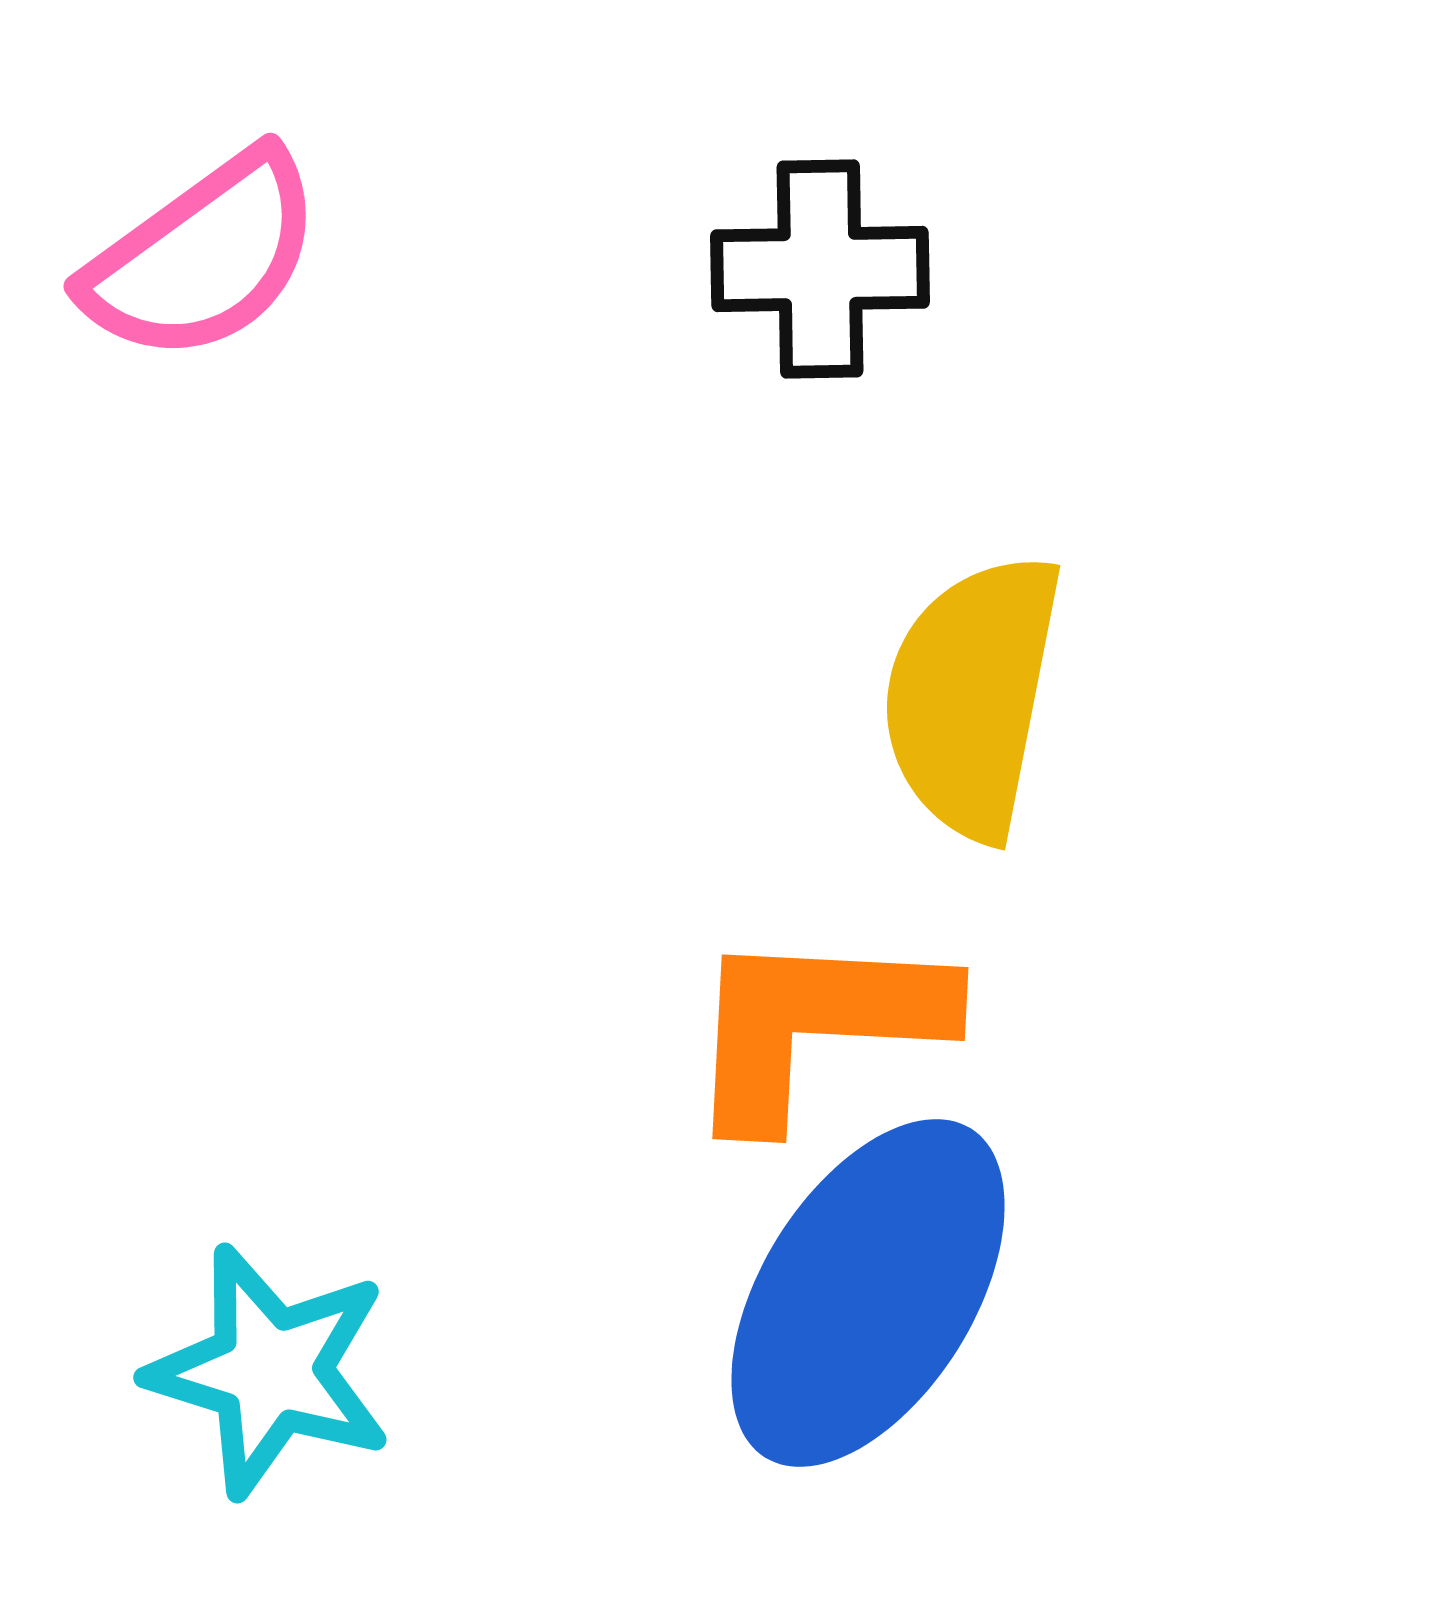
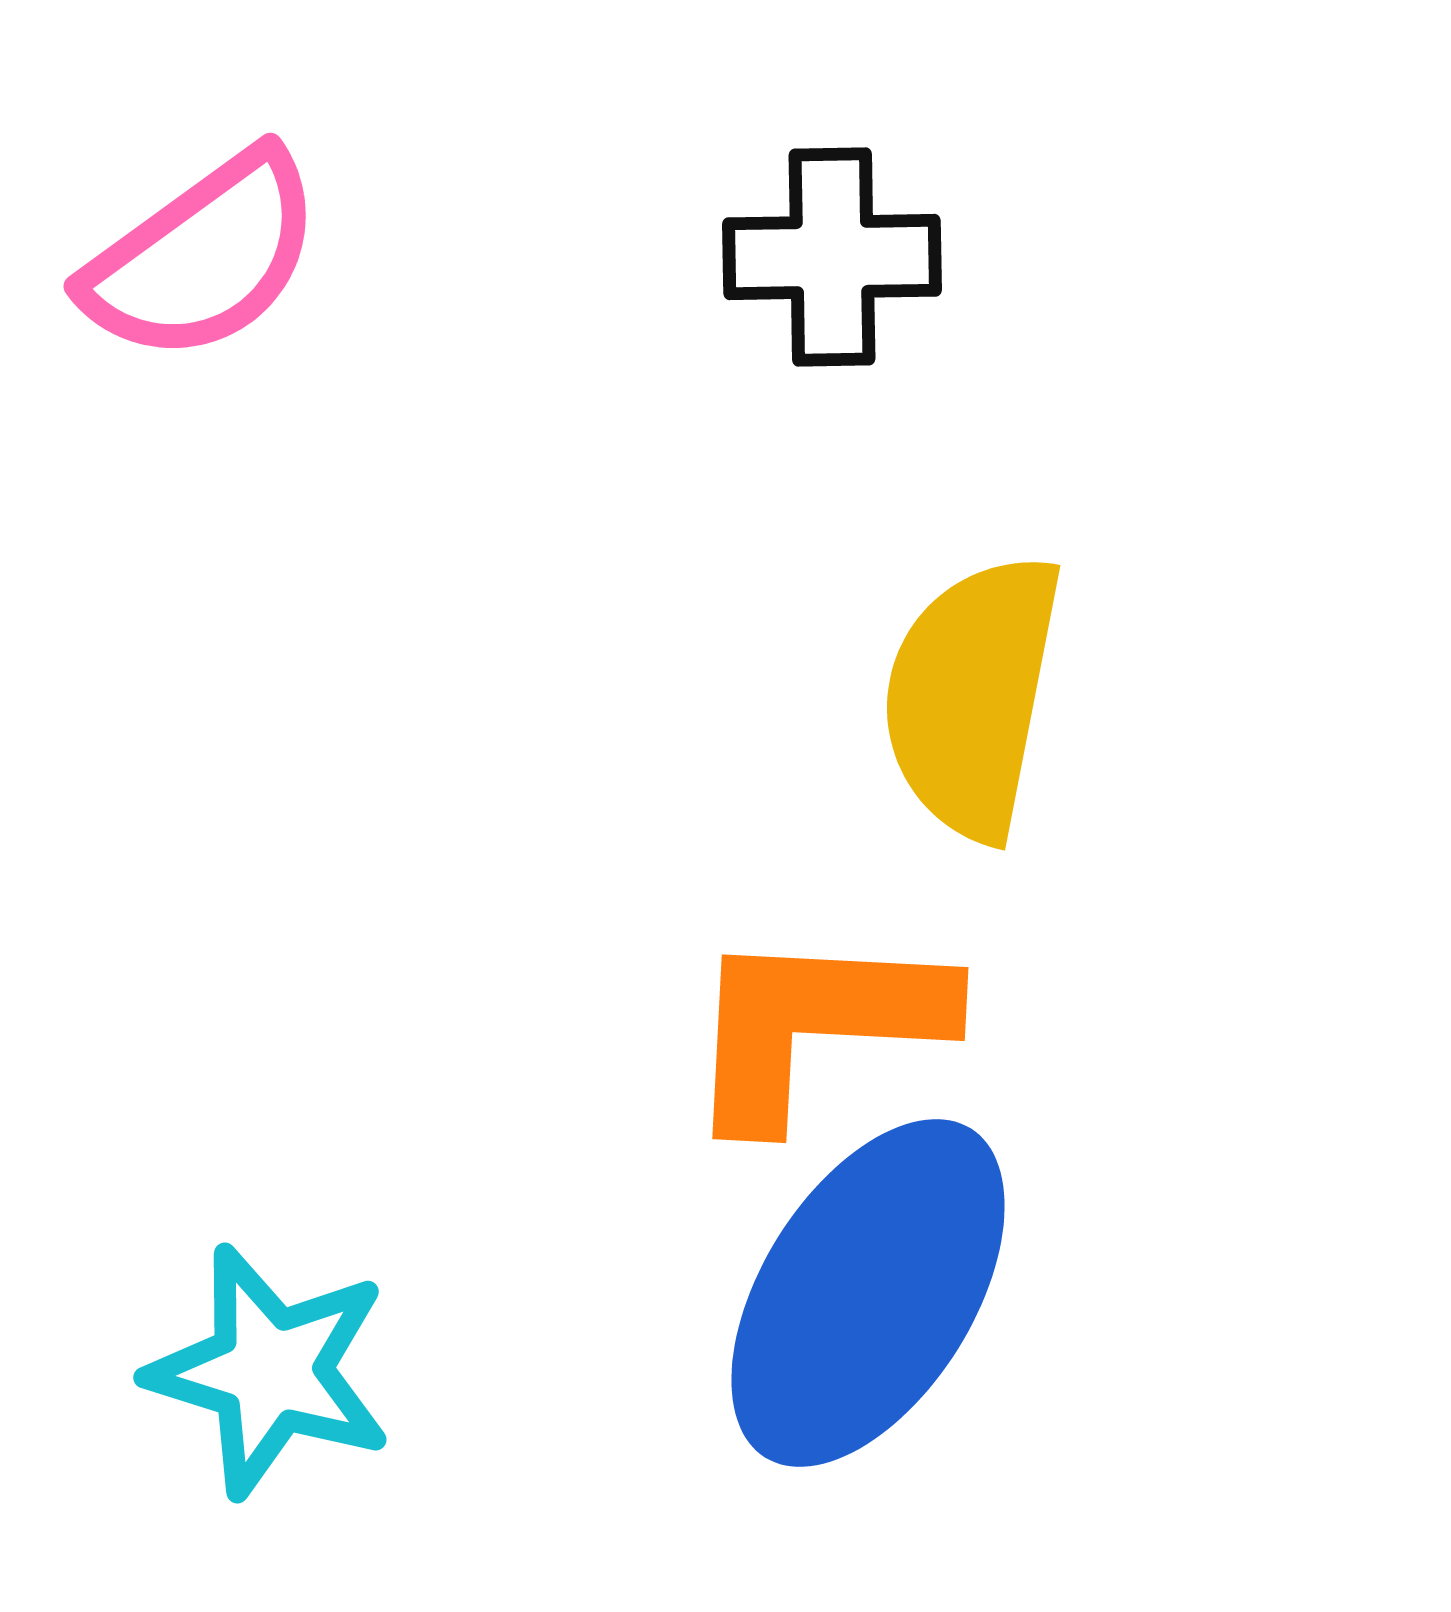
black cross: moved 12 px right, 12 px up
